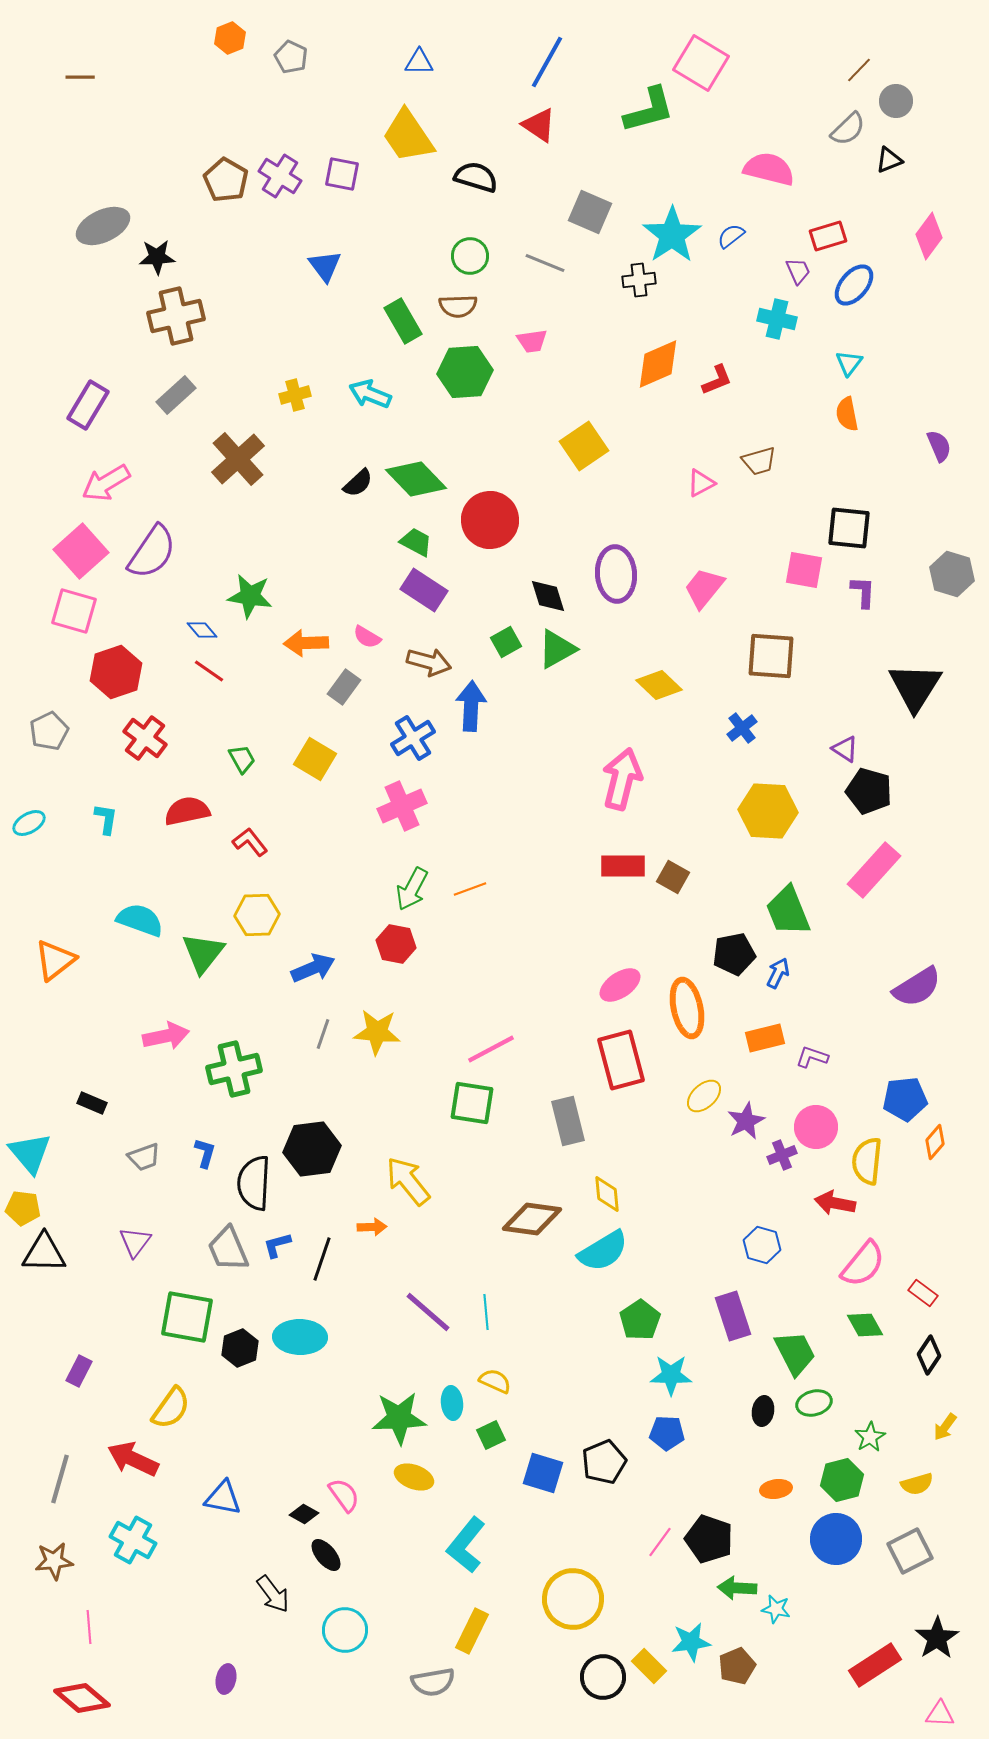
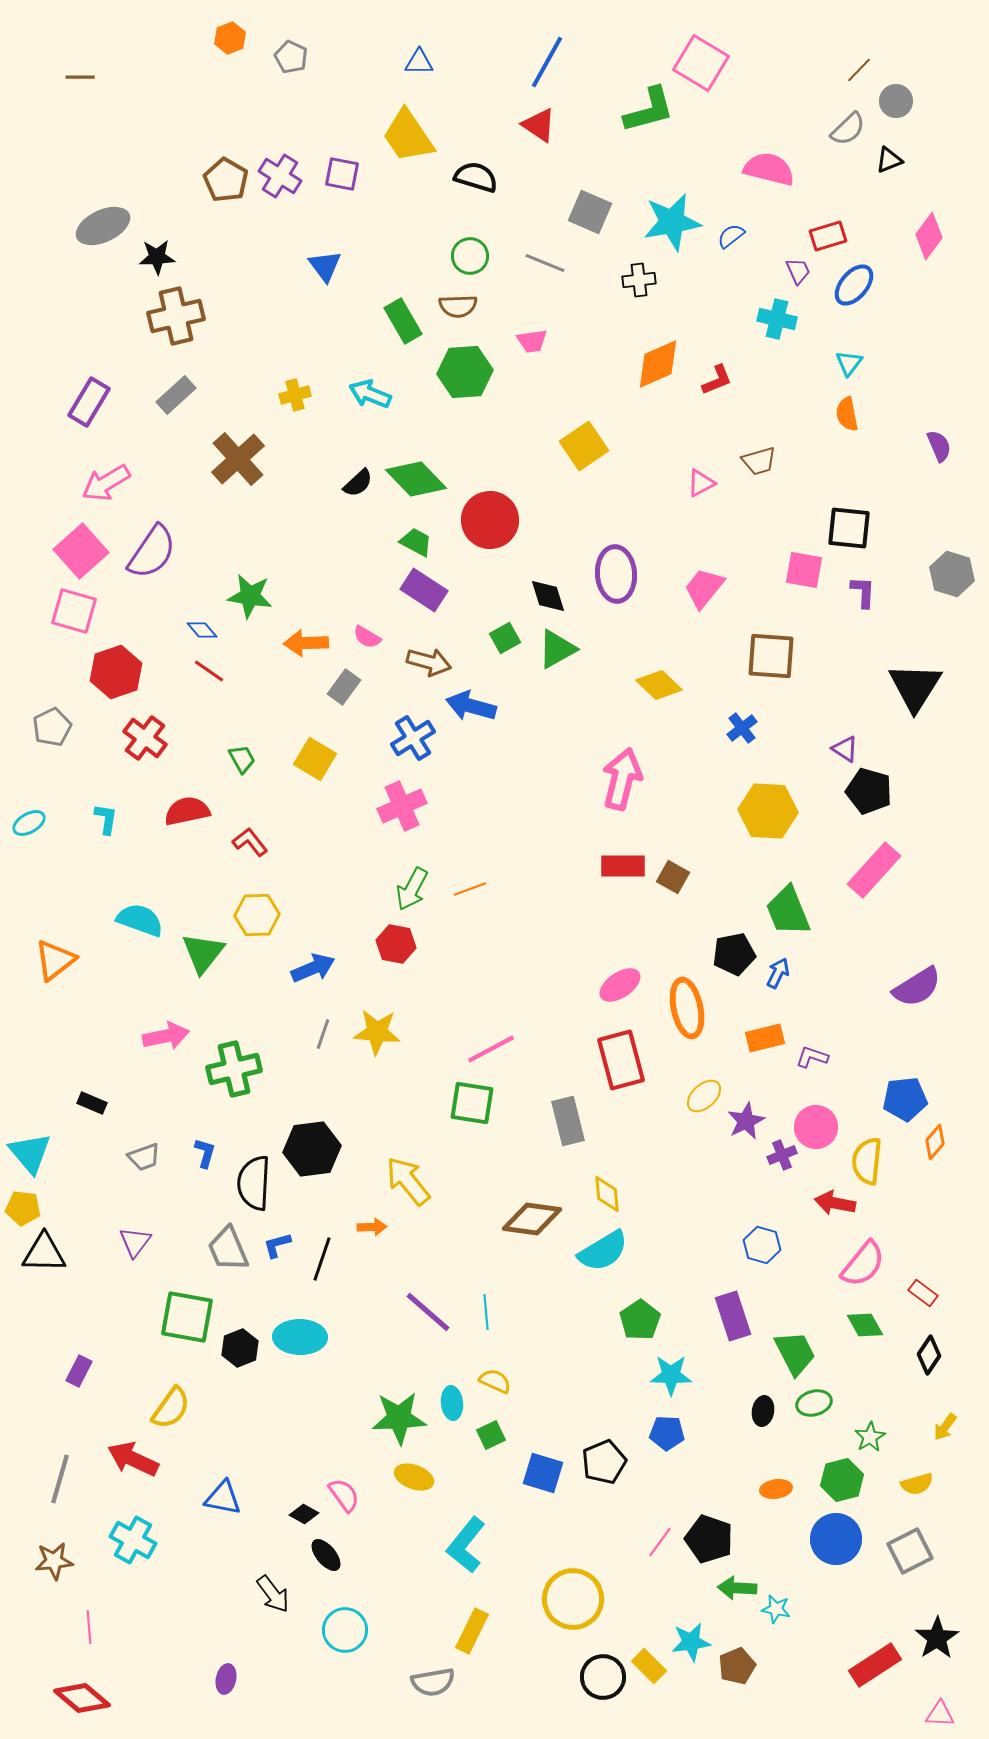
cyan star at (672, 235): moved 13 px up; rotated 24 degrees clockwise
purple rectangle at (88, 405): moved 1 px right, 3 px up
green square at (506, 642): moved 1 px left, 4 px up
blue arrow at (471, 706): rotated 78 degrees counterclockwise
gray pentagon at (49, 731): moved 3 px right, 4 px up
